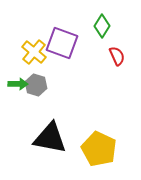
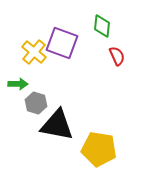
green diamond: rotated 25 degrees counterclockwise
gray hexagon: moved 18 px down
black triangle: moved 7 px right, 13 px up
yellow pentagon: rotated 16 degrees counterclockwise
